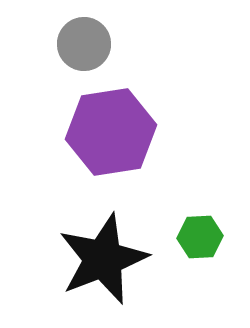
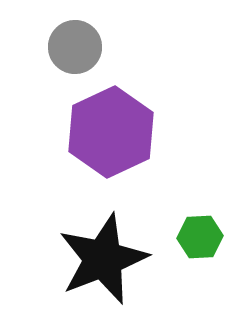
gray circle: moved 9 px left, 3 px down
purple hexagon: rotated 16 degrees counterclockwise
